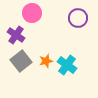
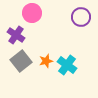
purple circle: moved 3 px right, 1 px up
